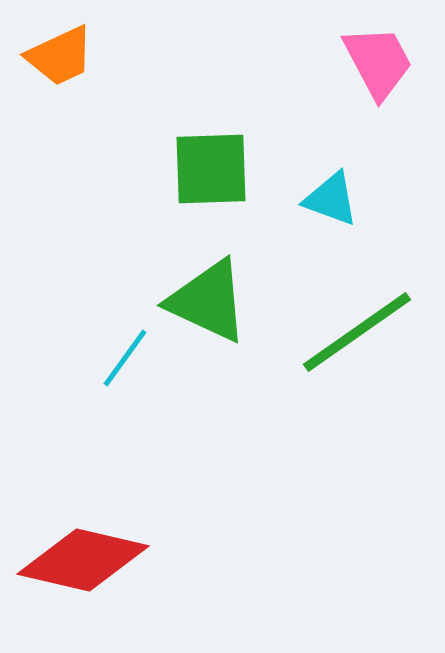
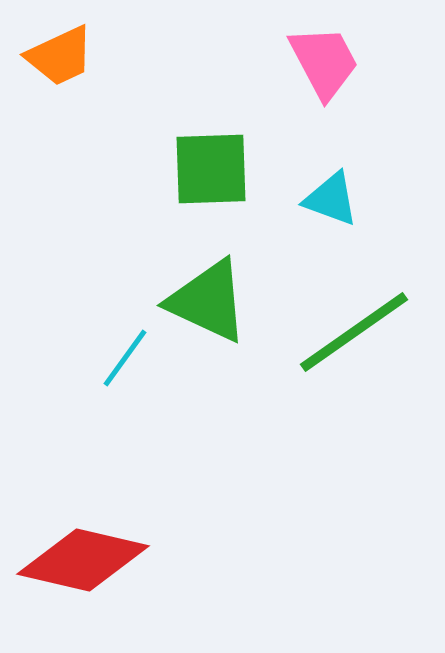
pink trapezoid: moved 54 px left
green line: moved 3 px left
